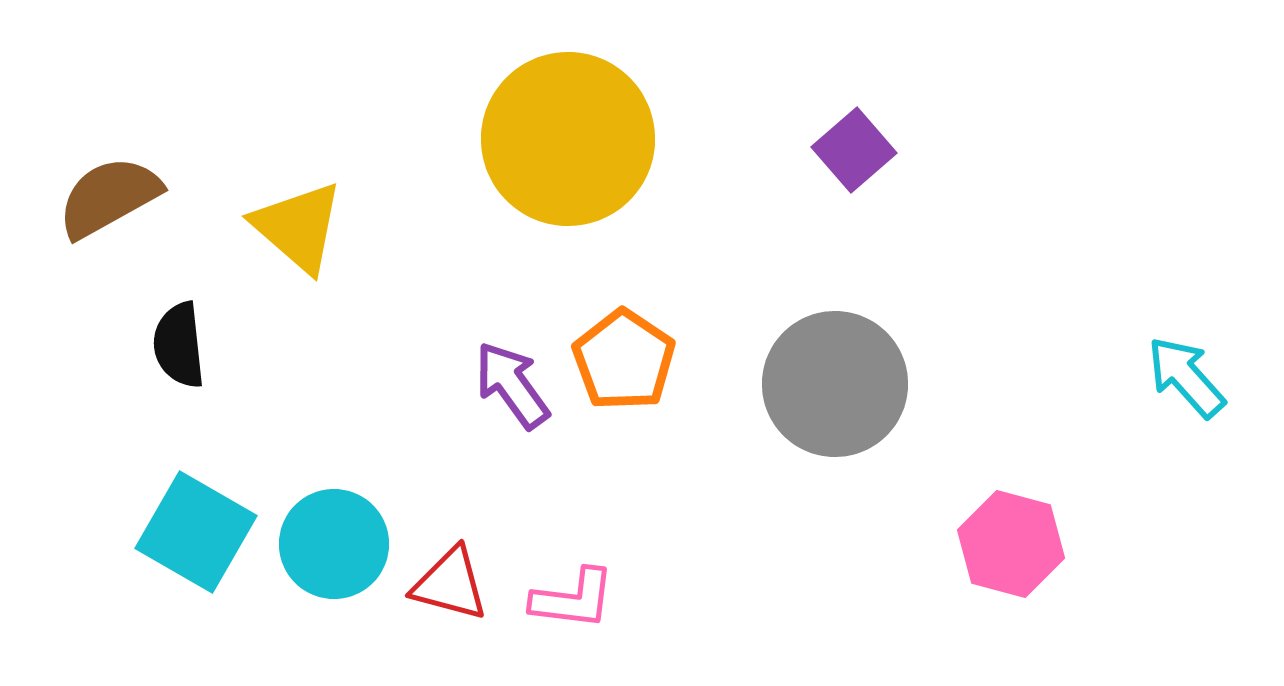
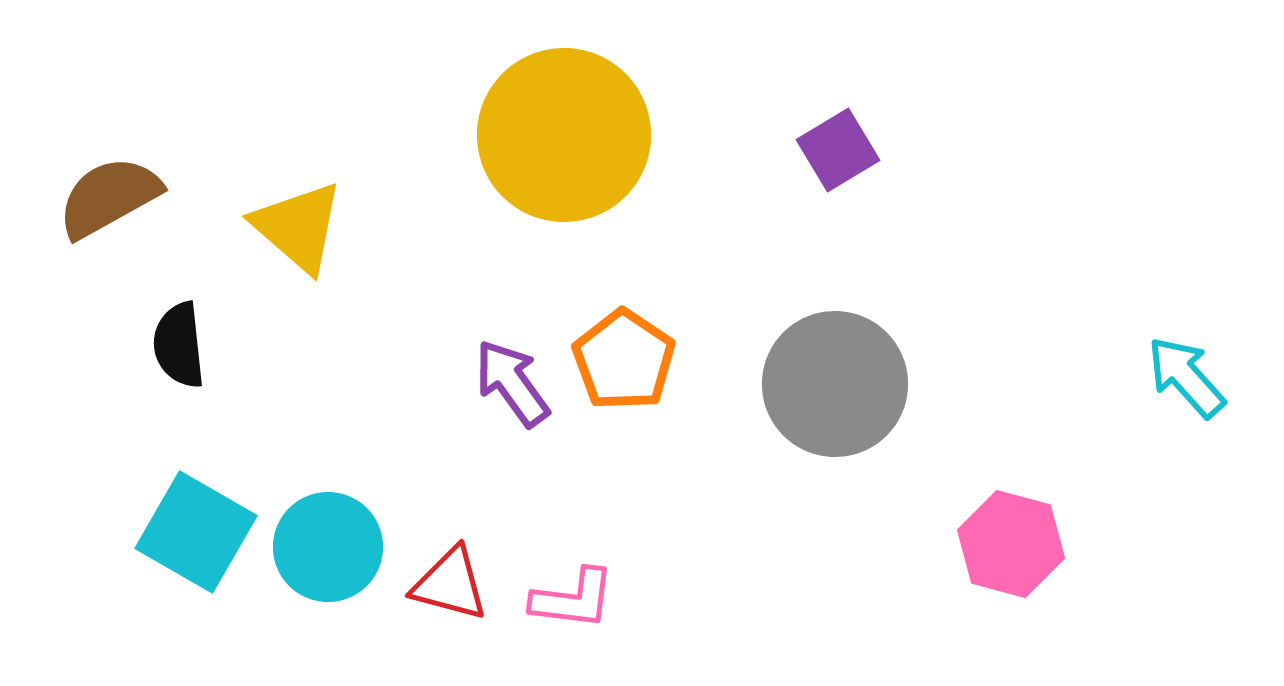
yellow circle: moved 4 px left, 4 px up
purple square: moved 16 px left; rotated 10 degrees clockwise
purple arrow: moved 2 px up
cyan circle: moved 6 px left, 3 px down
